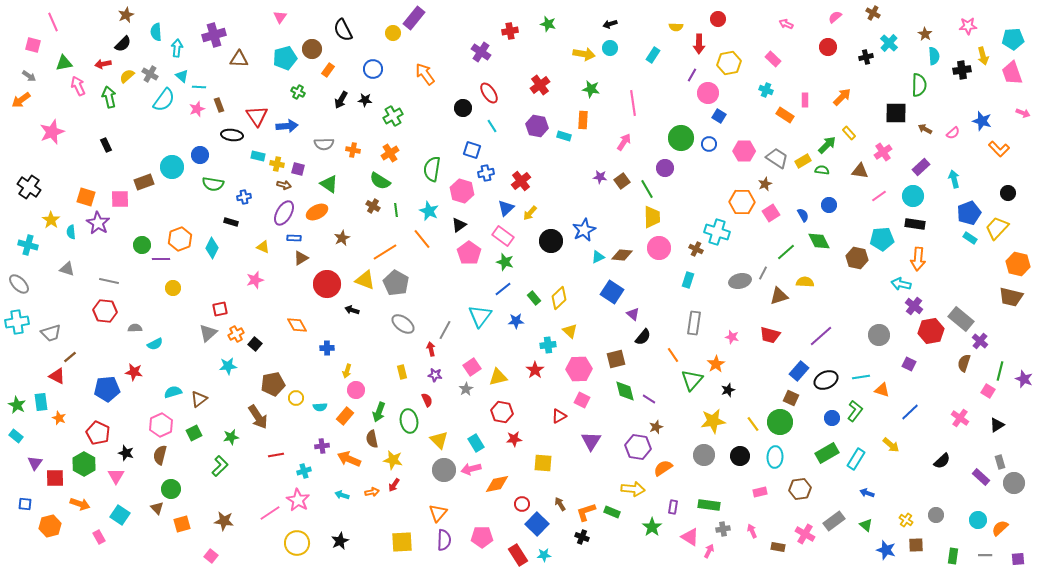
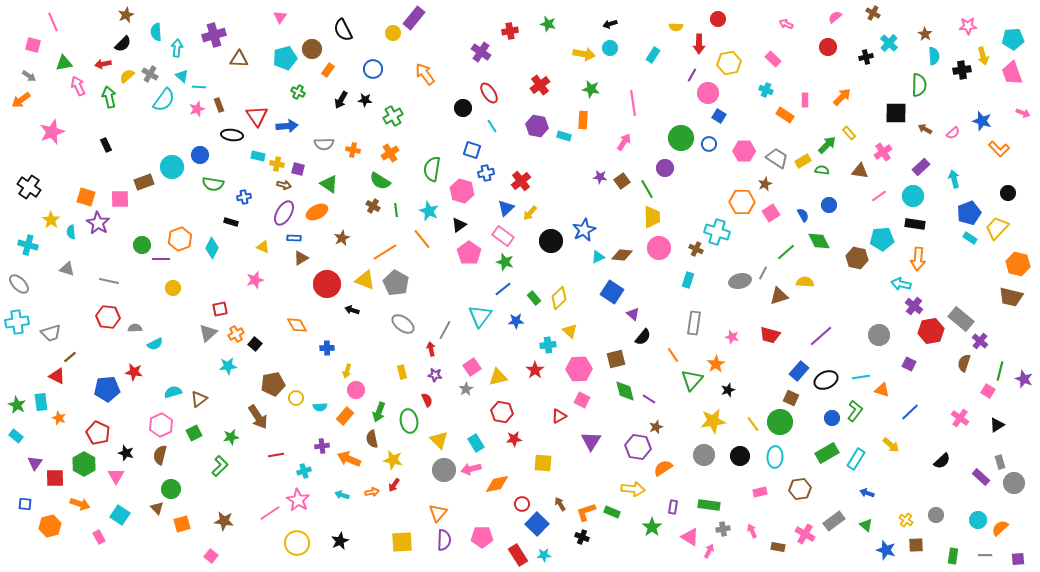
red hexagon at (105, 311): moved 3 px right, 6 px down
